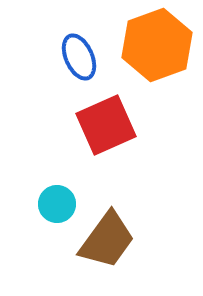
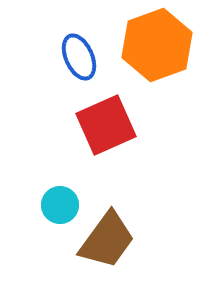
cyan circle: moved 3 px right, 1 px down
